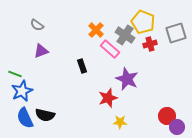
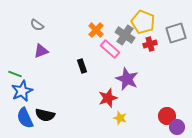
yellow star: moved 4 px up; rotated 16 degrees clockwise
